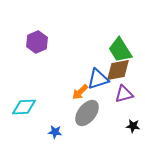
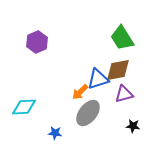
green trapezoid: moved 2 px right, 12 px up
gray ellipse: moved 1 px right
blue star: moved 1 px down
